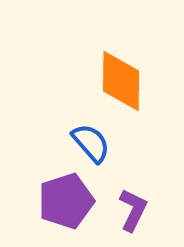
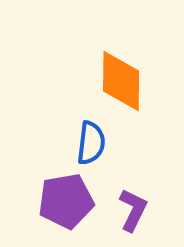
blue semicircle: rotated 48 degrees clockwise
purple pentagon: rotated 8 degrees clockwise
